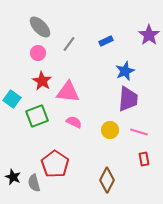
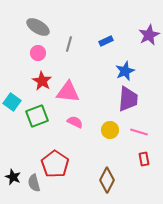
gray ellipse: moved 2 px left; rotated 15 degrees counterclockwise
purple star: rotated 10 degrees clockwise
gray line: rotated 21 degrees counterclockwise
cyan square: moved 3 px down
pink semicircle: moved 1 px right
